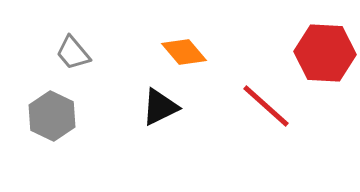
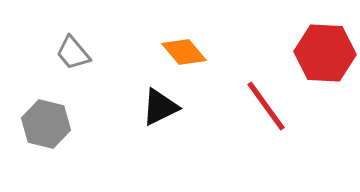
red line: rotated 12 degrees clockwise
gray hexagon: moved 6 px left, 8 px down; rotated 12 degrees counterclockwise
